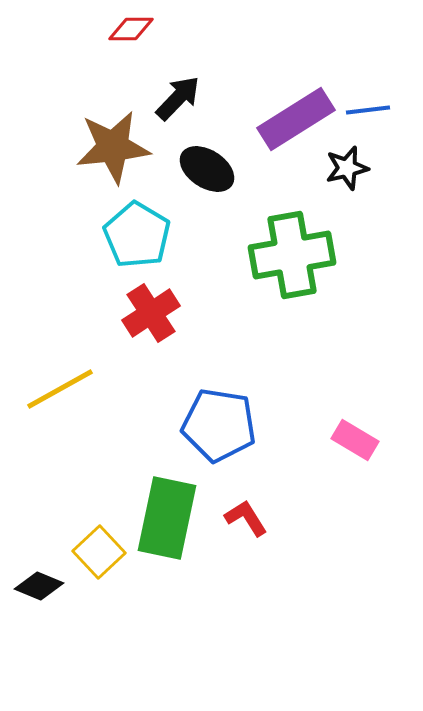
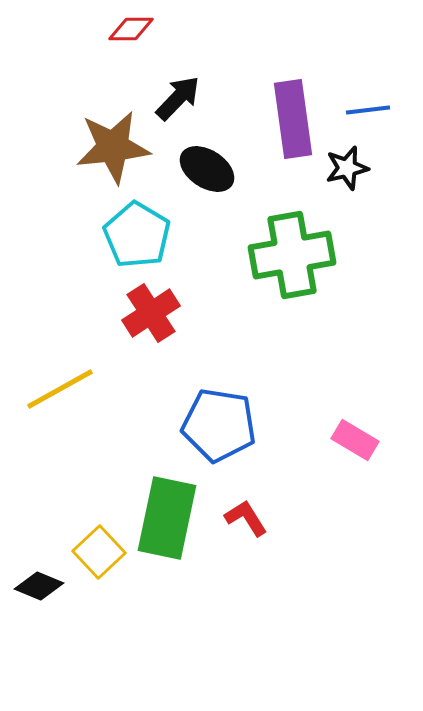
purple rectangle: moved 3 px left; rotated 66 degrees counterclockwise
